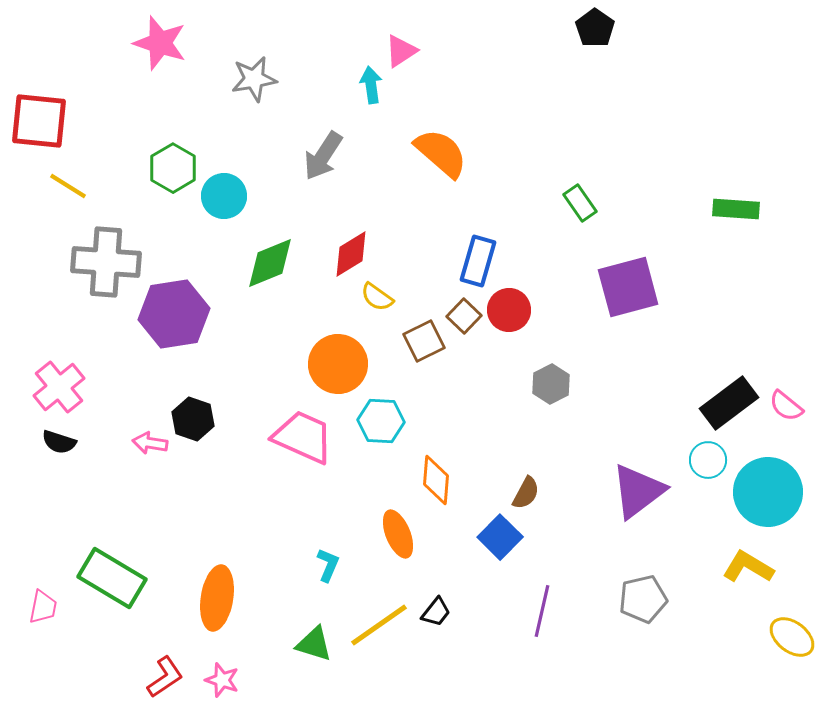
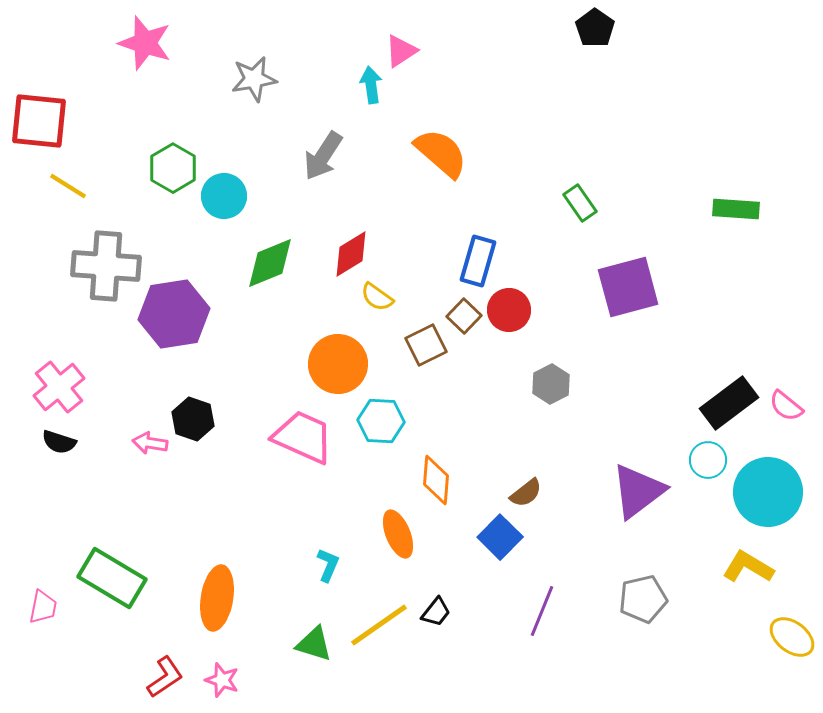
pink star at (160, 43): moved 15 px left
gray cross at (106, 262): moved 4 px down
brown square at (424, 341): moved 2 px right, 4 px down
brown semicircle at (526, 493): rotated 24 degrees clockwise
purple line at (542, 611): rotated 9 degrees clockwise
